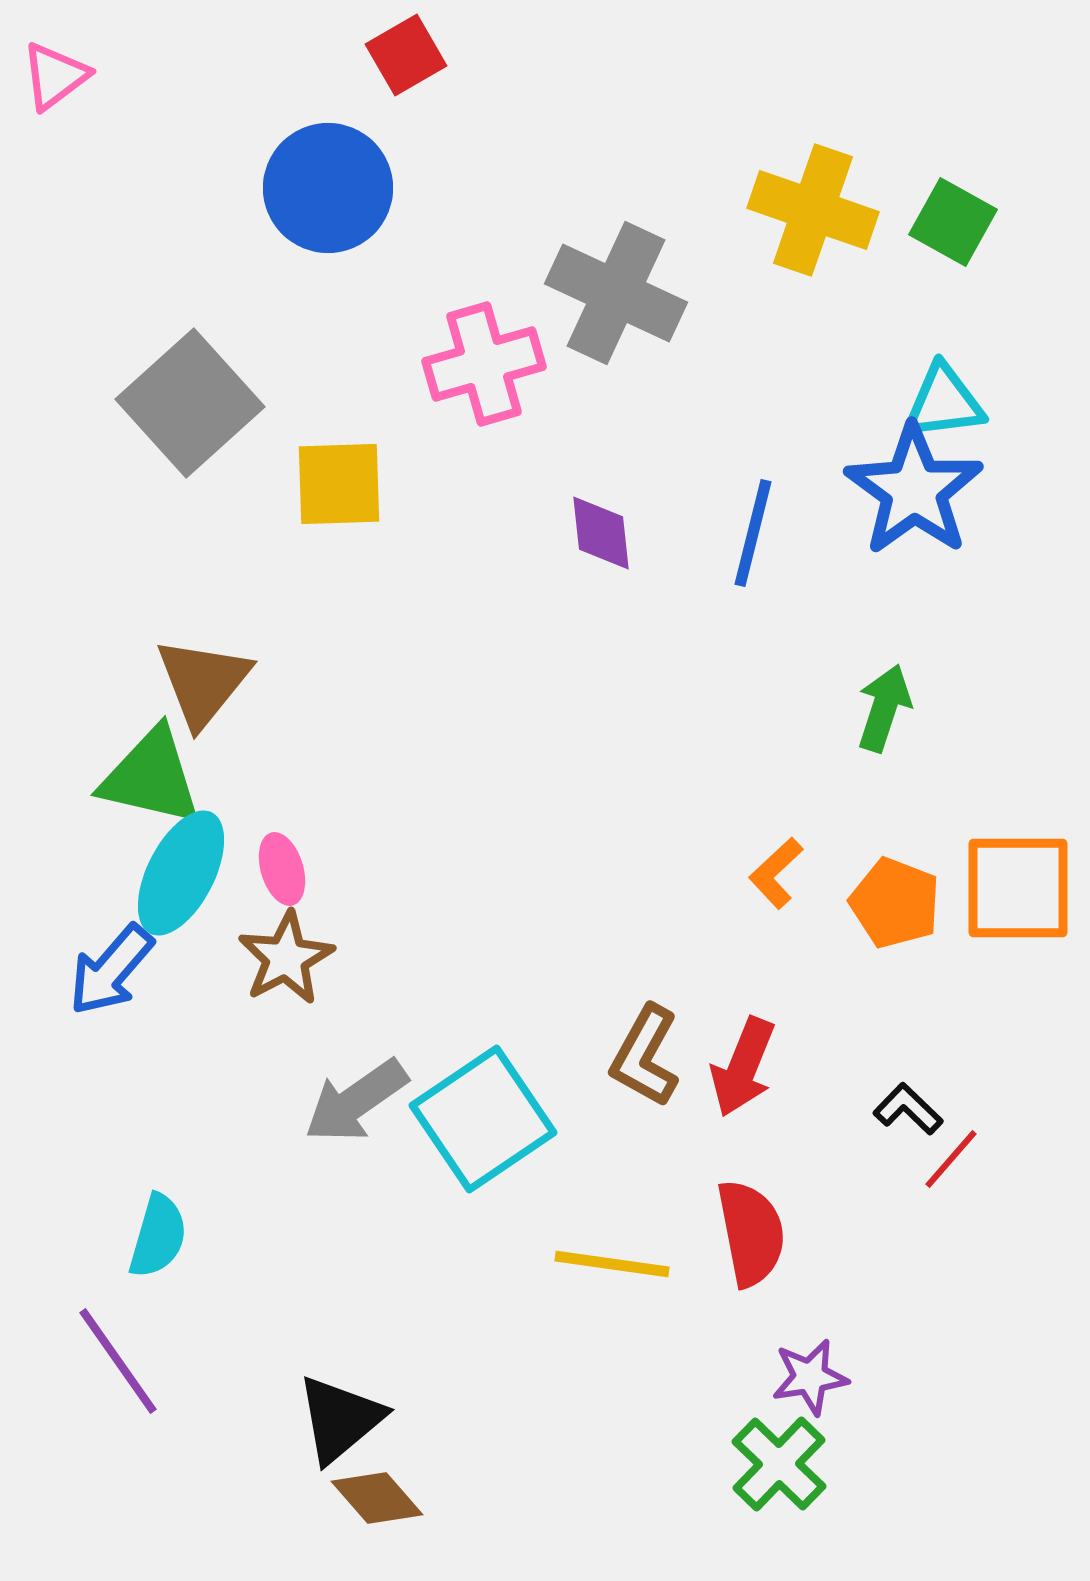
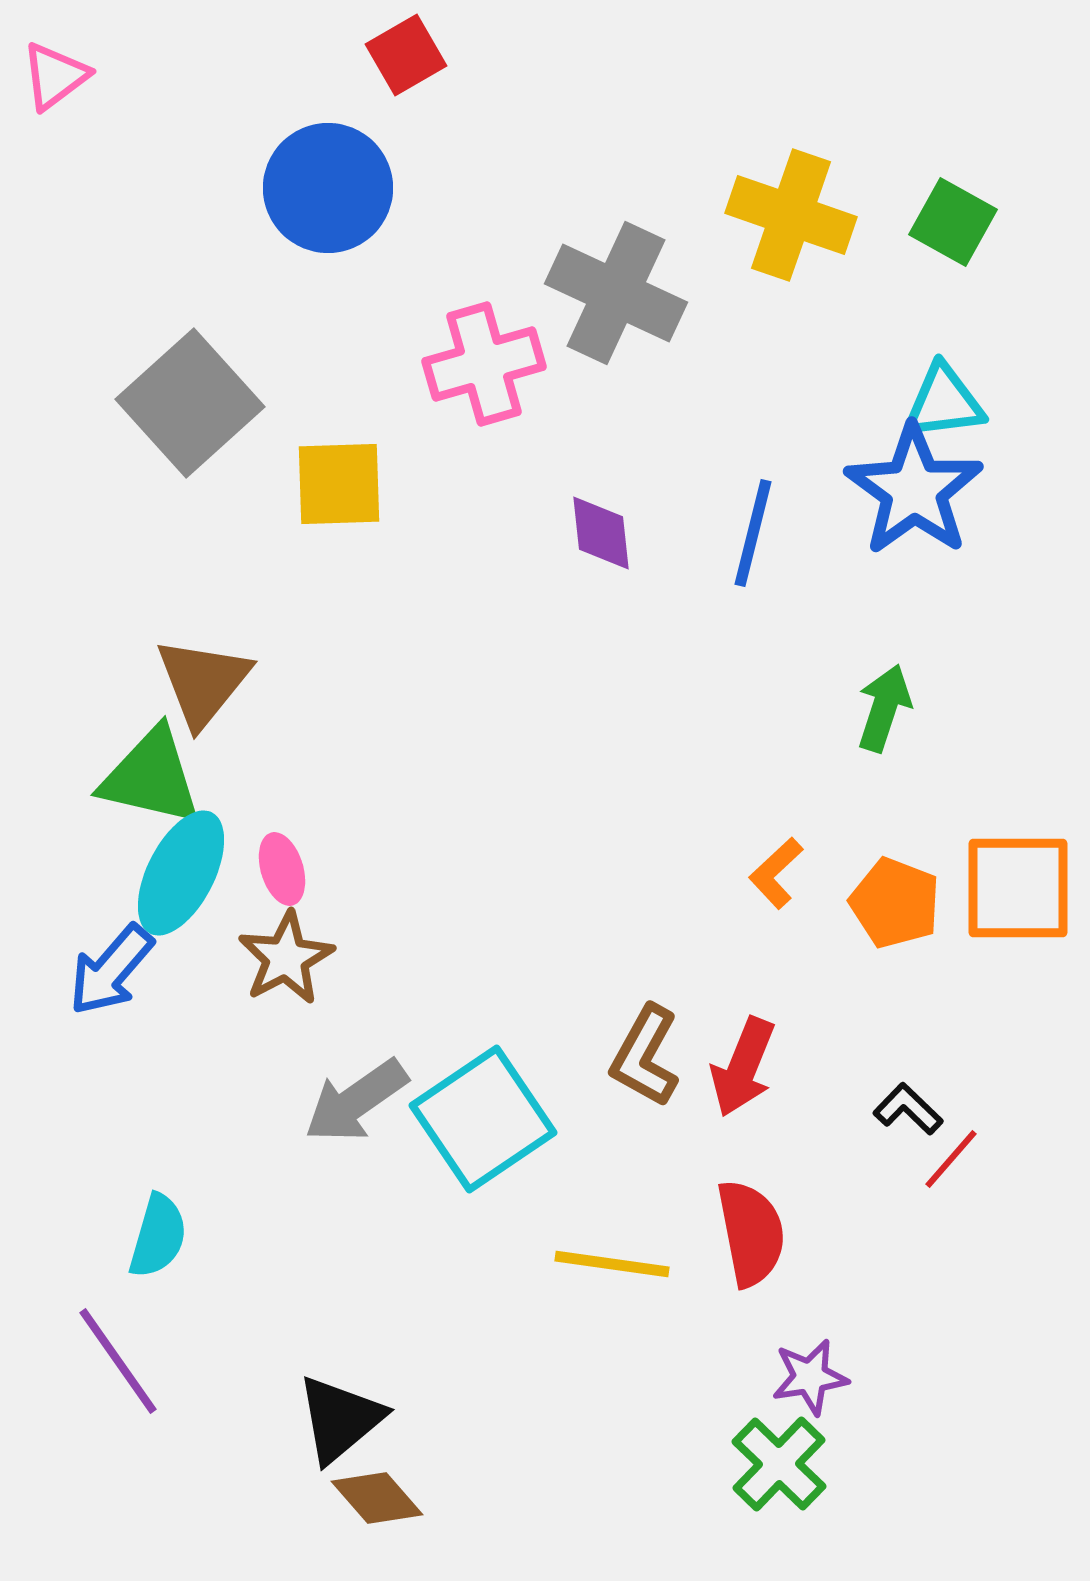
yellow cross: moved 22 px left, 5 px down
